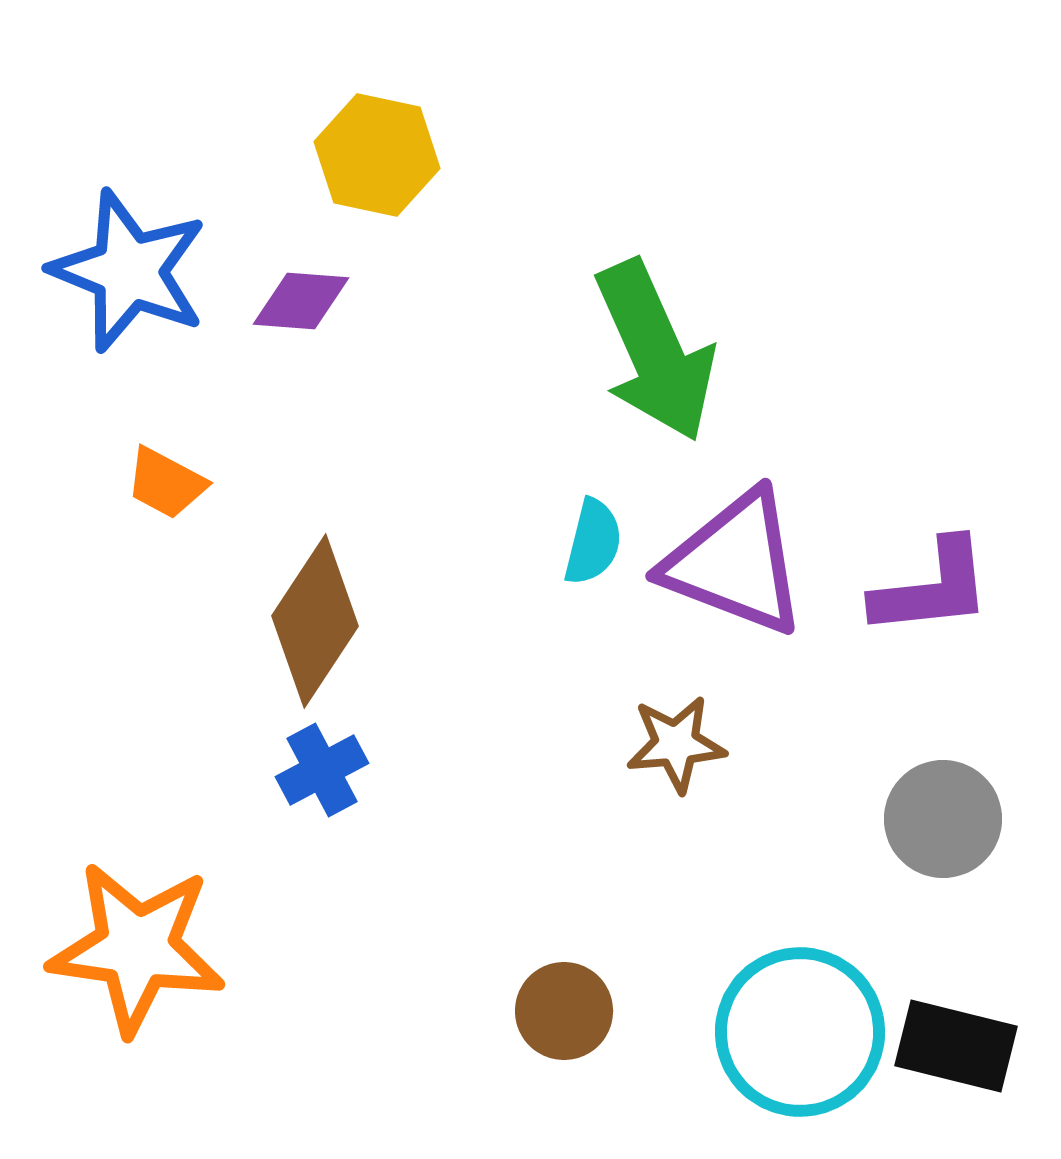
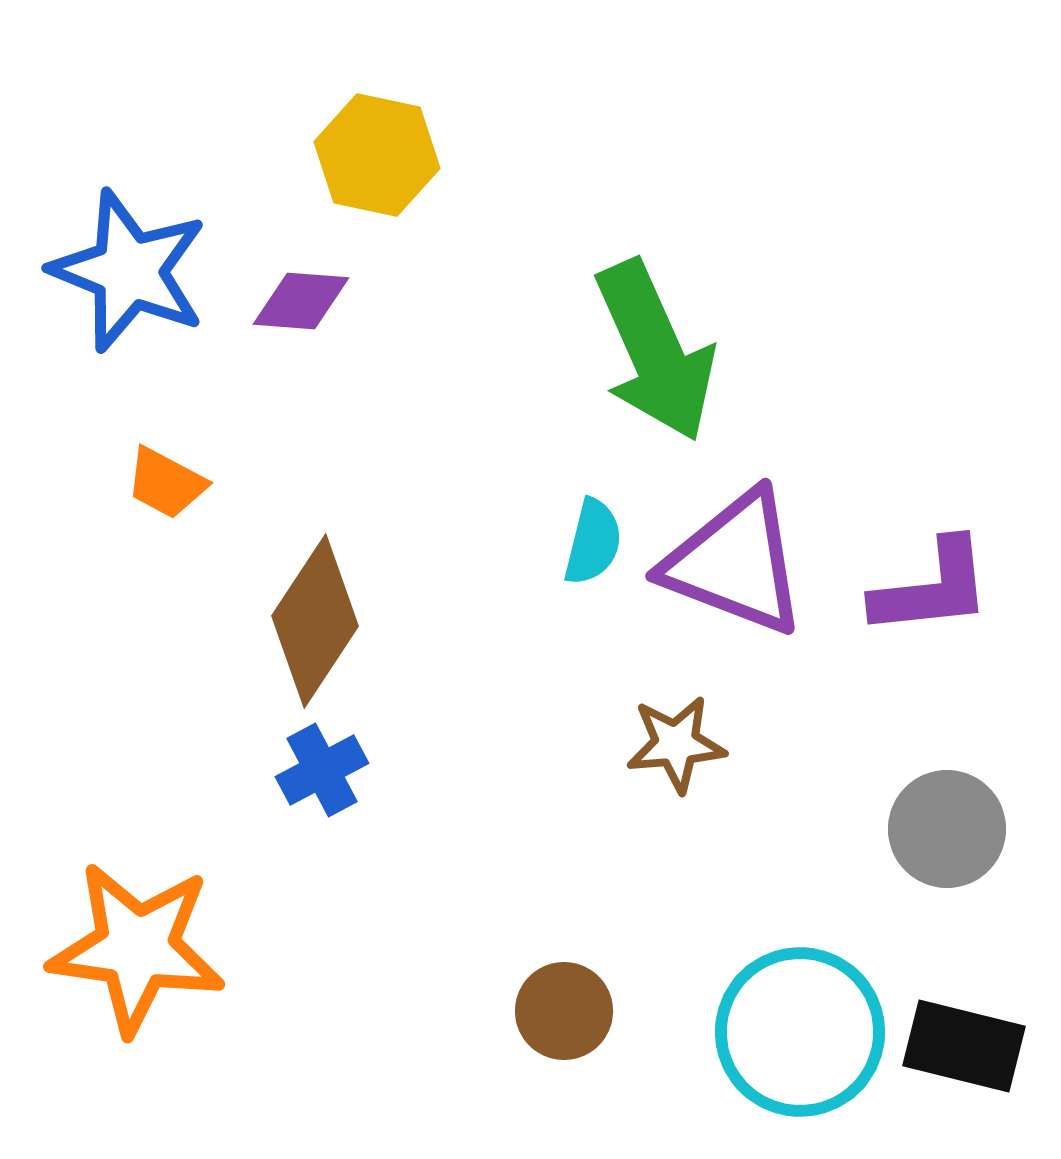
gray circle: moved 4 px right, 10 px down
black rectangle: moved 8 px right
